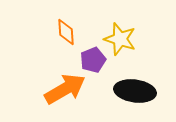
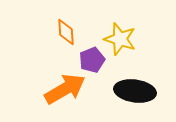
purple pentagon: moved 1 px left
